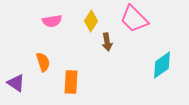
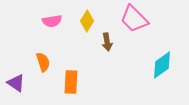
yellow diamond: moved 4 px left
